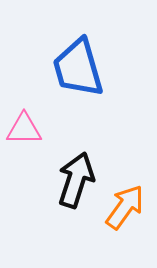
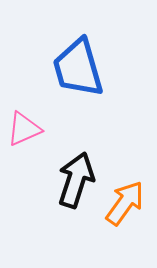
pink triangle: rotated 24 degrees counterclockwise
orange arrow: moved 4 px up
